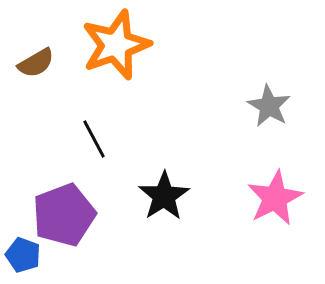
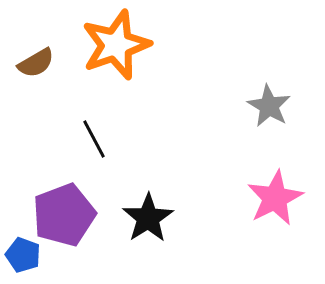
black star: moved 16 px left, 22 px down
